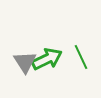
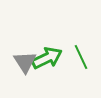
green arrow: moved 1 px up
